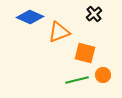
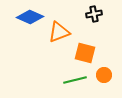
black cross: rotated 28 degrees clockwise
orange circle: moved 1 px right
green line: moved 2 px left
